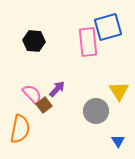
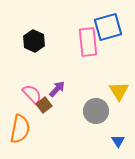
black hexagon: rotated 20 degrees clockwise
